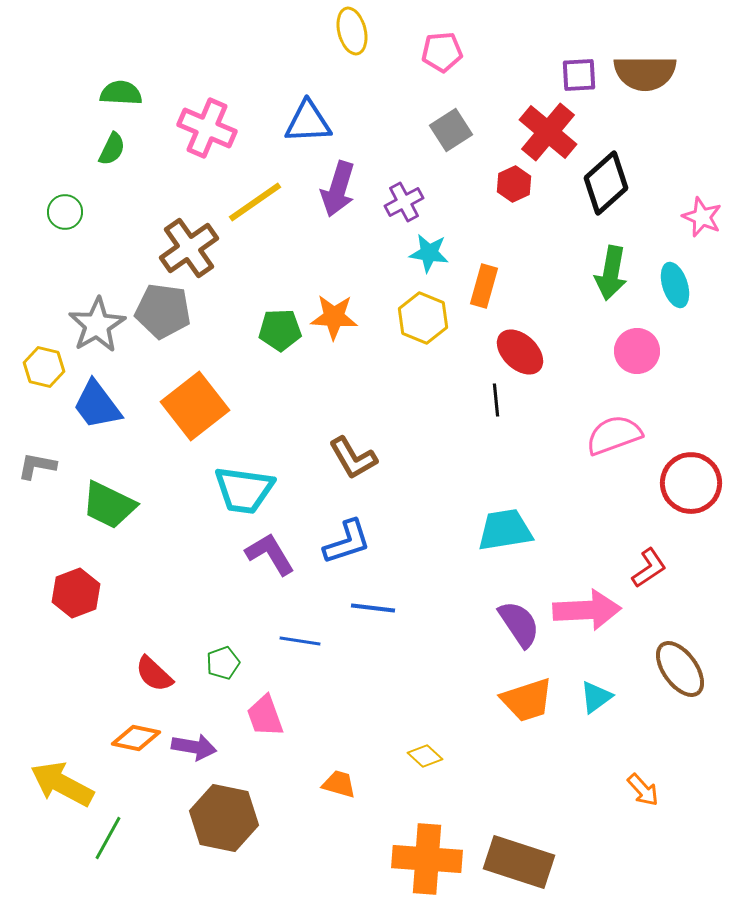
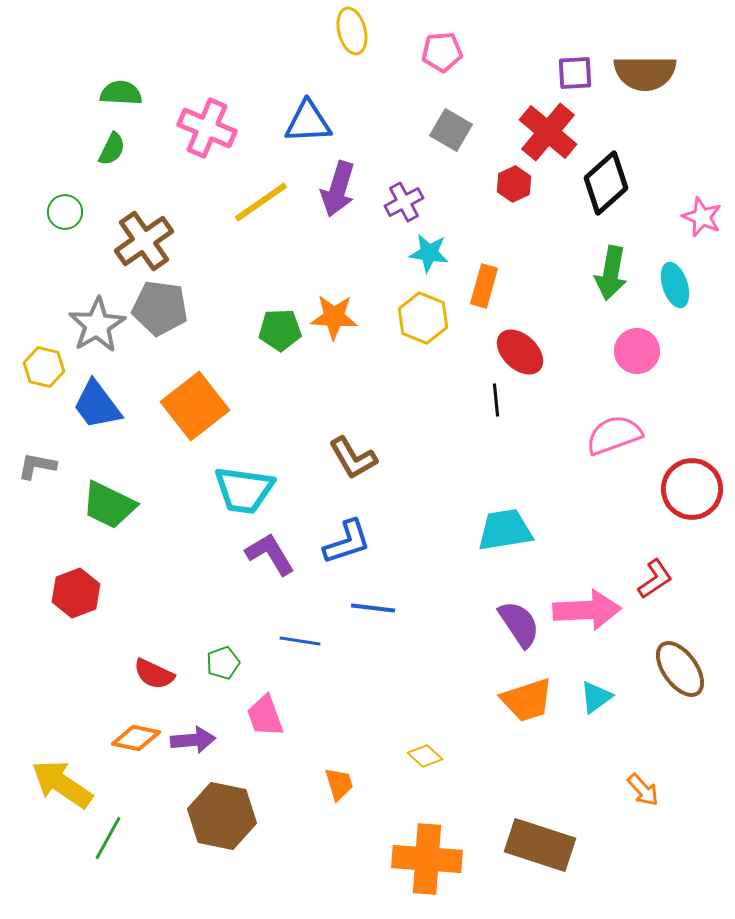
purple square at (579, 75): moved 4 px left, 2 px up
gray square at (451, 130): rotated 27 degrees counterclockwise
yellow line at (255, 202): moved 6 px right
brown cross at (189, 248): moved 45 px left, 7 px up
gray pentagon at (163, 311): moved 3 px left, 3 px up
red circle at (691, 483): moved 1 px right, 6 px down
red L-shape at (649, 568): moved 6 px right, 11 px down
red semicircle at (154, 674): rotated 18 degrees counterclockwise
purple arrow at (194, 747): moved 1 px left, 7 px up; rotated 15 degrees counterclockwise
yellow arrow at (62, 784): rotated 6 degrees clockwise
orange trapezoid at (339, 784): rotated 57 degrees clockwise
brown hexagon at (224, 818): moved 2 px left, 2 px up
brown rectangle at (519, 862): moved 21 px right, 17 px up
